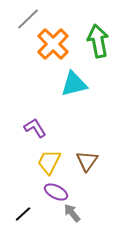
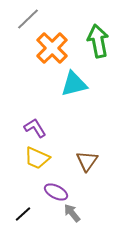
orange cross: moved 1 px left, 4 px down
yellow trapezoid: moved 12 px left, 4 px up; rotated 92 degrees counterclockwise
